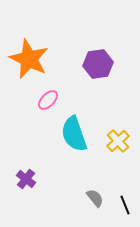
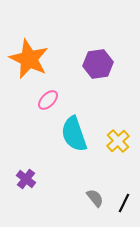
black line: moved 1 px left, 2 px up; rotated 48 degrees clockwise
